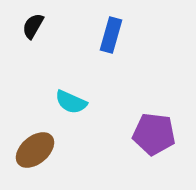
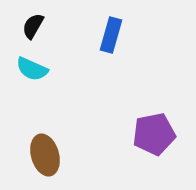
cyan semicircle: moved 39 px left, 33 px up
purple pentagon: rotated 18 degrees counterclockwise
brown ellipse: moved 10 px right, 5 px down; rotated 66 degrees counterclockwise
